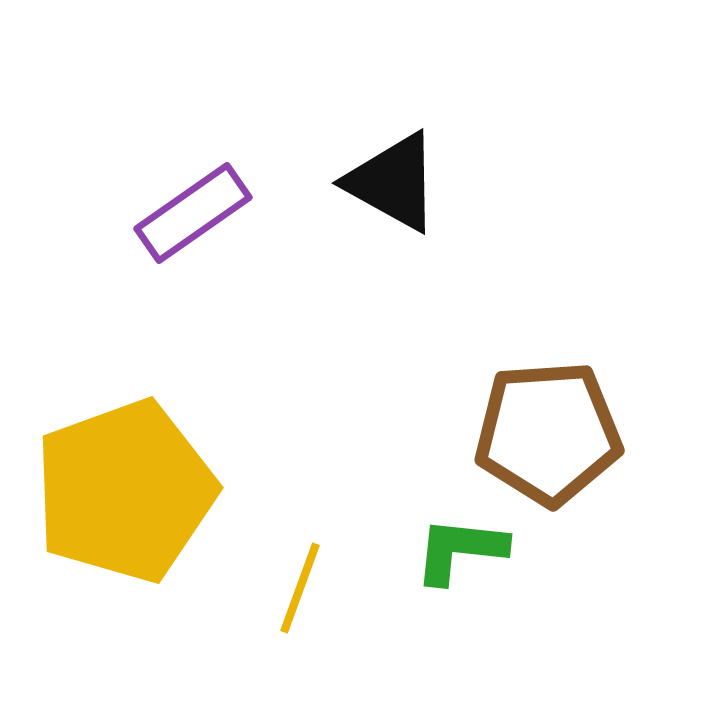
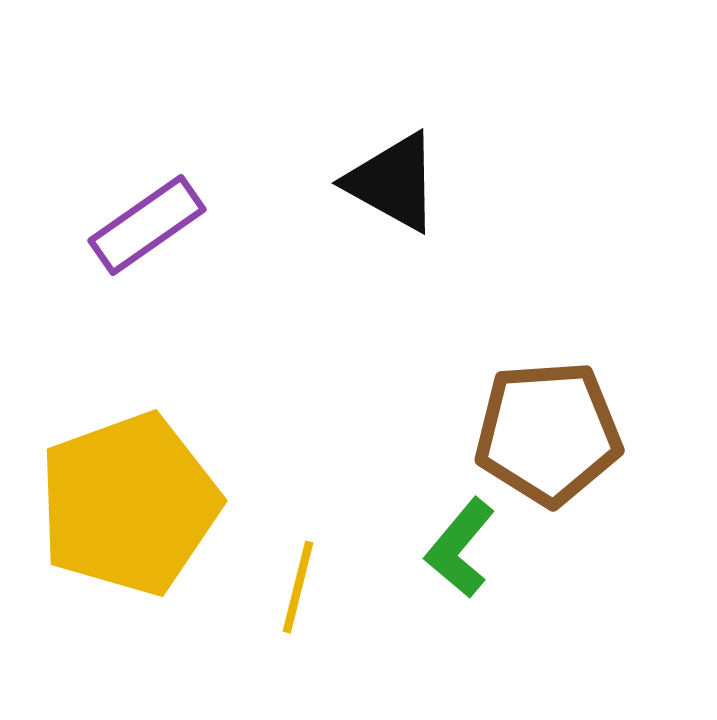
purple rectangle: moved 46 px left, 12 px down
yellow pentagon: moved 4 px right, 13 px down
green L-shape: moved 2 px up; rotated 56 degrees counterclockwise
yellow line: moved 2 px left, 1 px up; rotated 6 degrees counterclockwise
